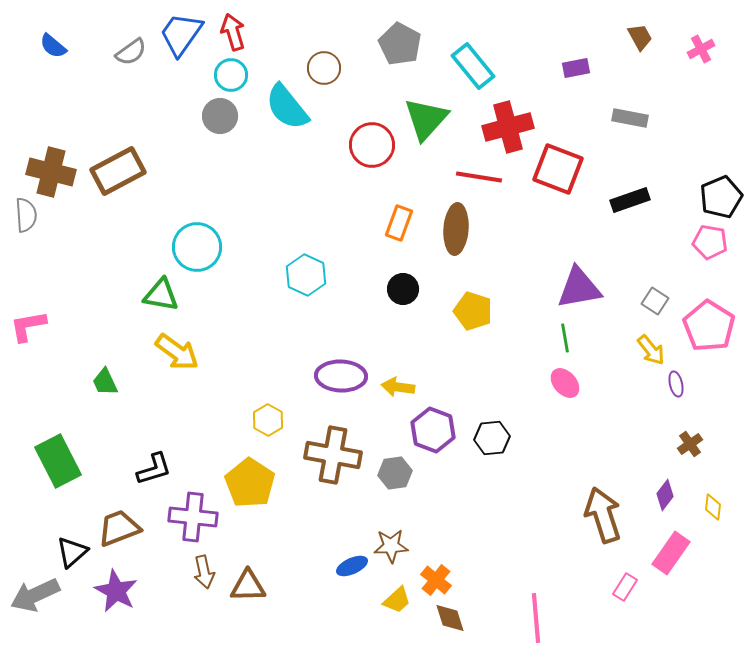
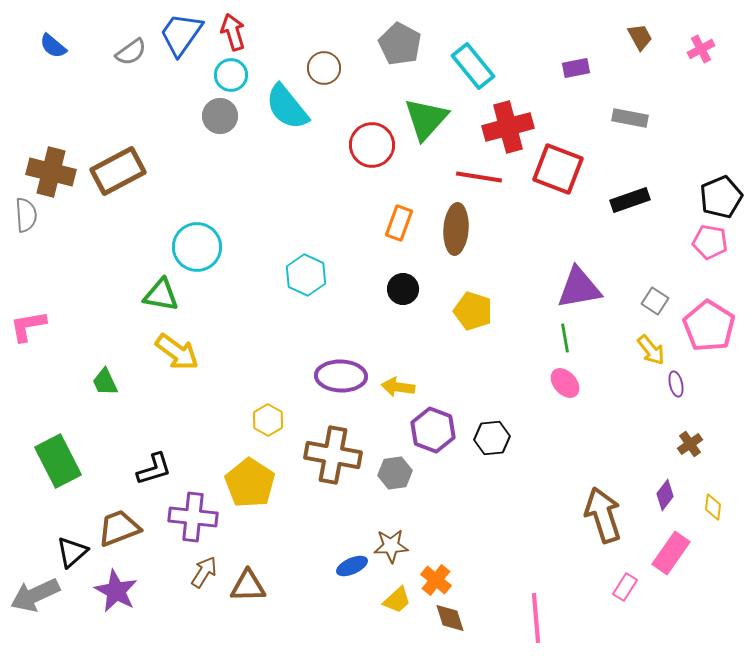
brown arrow at (204, 572): rotated 136 degrees counterclockwise
